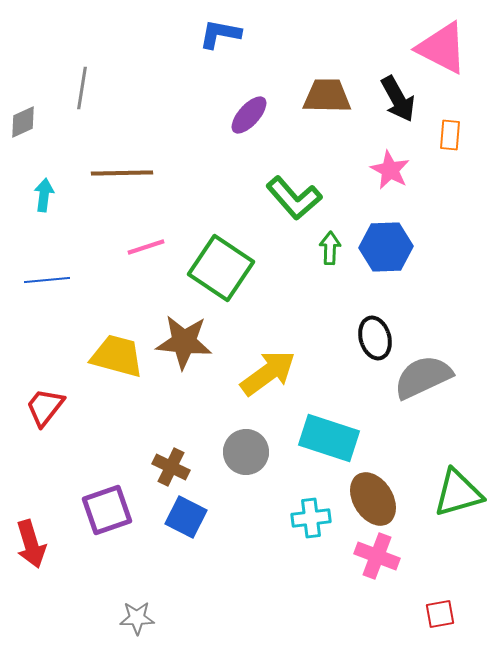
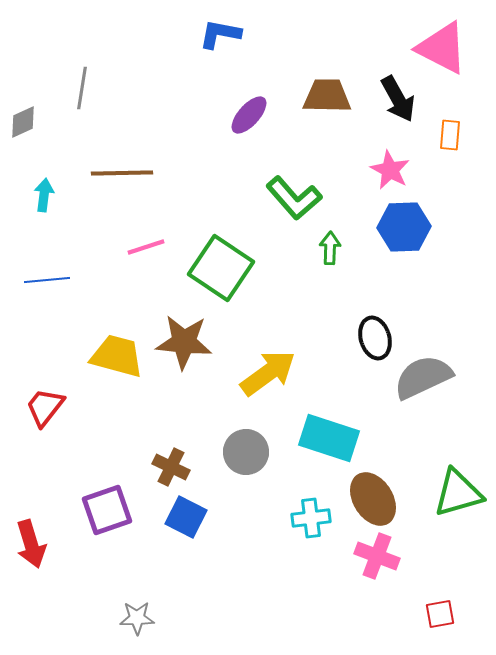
blue hexagon: moved 18 px right, 20 px up
